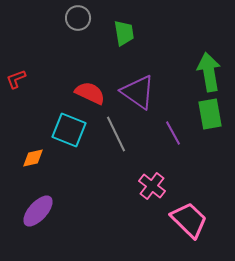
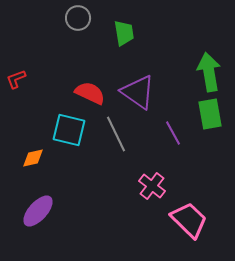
cyan square: rotated 8 degrees counterclockwise
